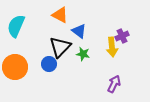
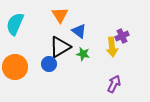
orange triangle: rotated 30 degrees clockwise
cyan semicircle: moved 1 px left, 2 px up
black triangle: rotated 15 degrees clockwise
